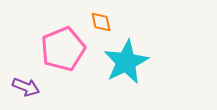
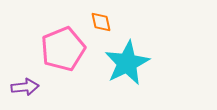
cyan star: moved 1 px right, 1 px down
purple arrow: moved 1 px left; rotated 28 degrees counterclockwise
